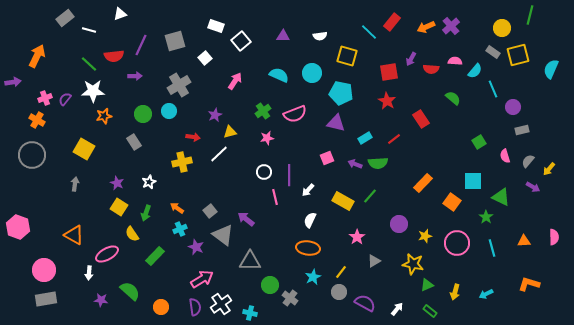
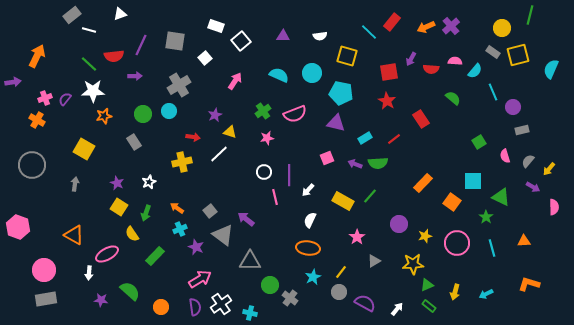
gray rectangle at (65, 18): moved 7 px right, 3 px up
gray square at (175, 41): rotated 25 degrees clockwise
cyan line at (493, 89): moved 3 px down
yellow triangle at (230, 132): rotated 32 degrees clockwise
gray circle at (32, 155): moved 10 px down
pink semicircle at (554, 237): moved 30 px up
yellow star at (413, 264): rotated 15 degrees counterclockwise
pink arrow at (202, 279): moved 2 px left
green rectangle at (430, 311): moved 1 px left, 5 px up
